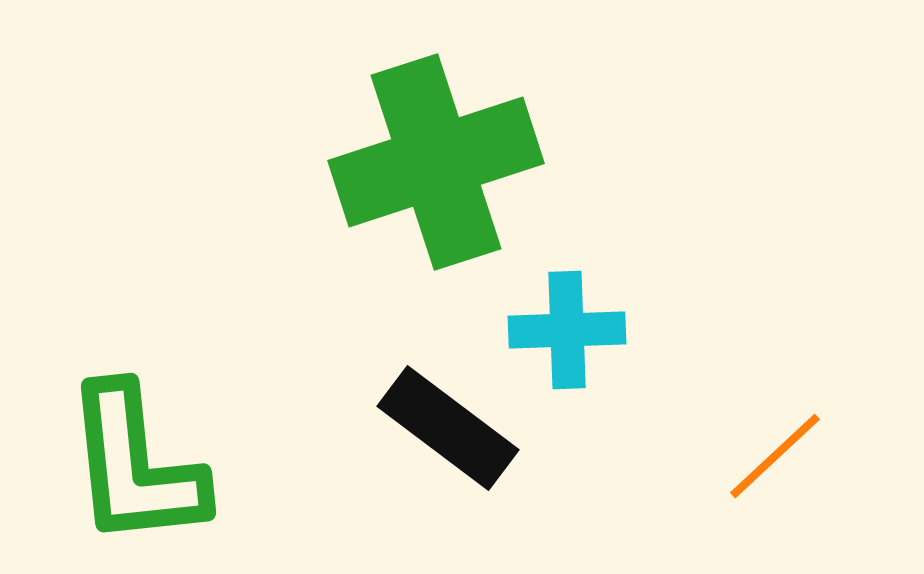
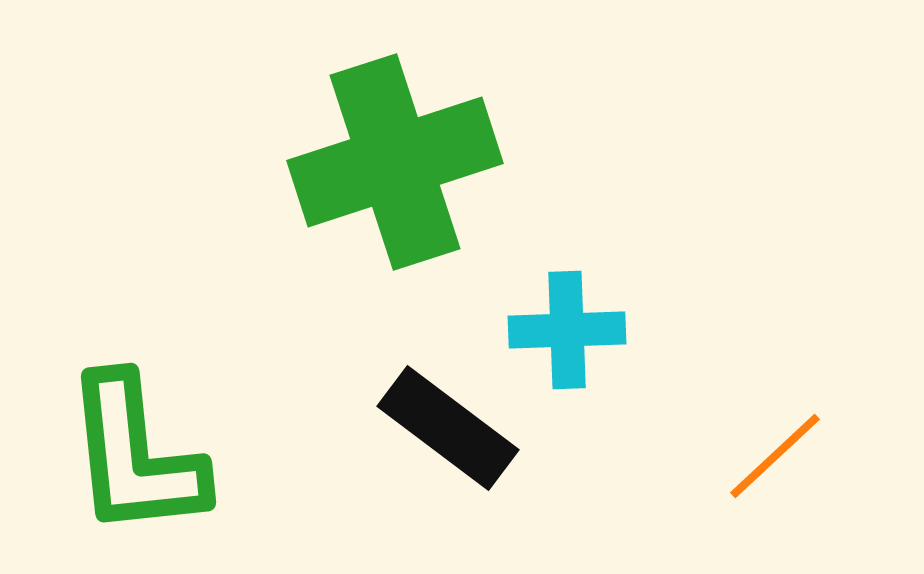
green cross: moved 41 px left
green L-shape: moved 10 px up
